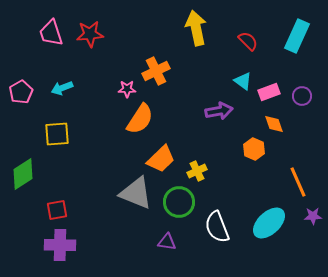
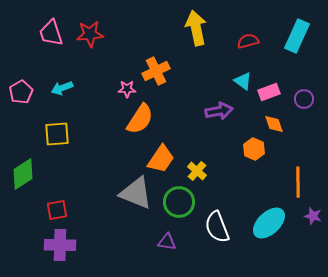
red semicircle: rotated 60 degrees counterclockwise
purple circle: moved 2 px right, 3 px down
orange trapezoid: rotated 12 degrees counterclockwise
yellow cross: rotated 24 degrees counterclockwise
orange line: rotated 24 degrees clockwise
purple star: rotated 18 degrees clockwise
